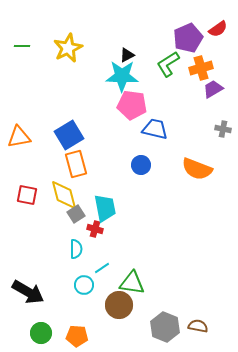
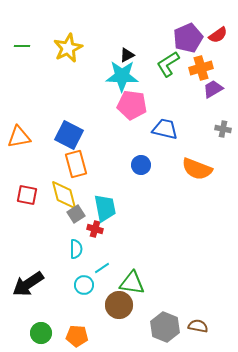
red semicircle: moved 6 px down
blue trapezoid: moved 10 px right
blue square: rotated 32 degrees counterclockwise
black arrow: moved 8 px up; rotated 116 degrees clockwise
